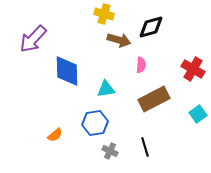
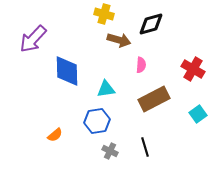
black diamond: moved 3 px up
blue hexagon: moved 2 px right, 2 px up
